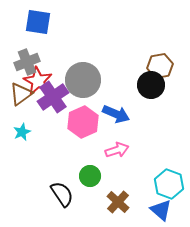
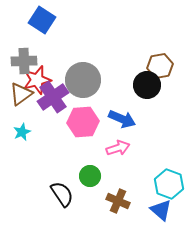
blue square: moved 4 px right, 2 px up; rotated 24 degrees clockwise
gray cross: moved 3 px left, 1 px up; rotated 20 degrees clockwise
red star: moved 1 px left, 1 px up; rotated 28 degrees clockwise
black circle: moved 4 px left
blue arrow: moved 6 px right, 5 px down
pink hexagon: rotated 20 degrees clockwise
pink arrow: moved 1 px right, 2 px up
brown cross: moved 1 px up; rotated 20 degrees counterclockwise
